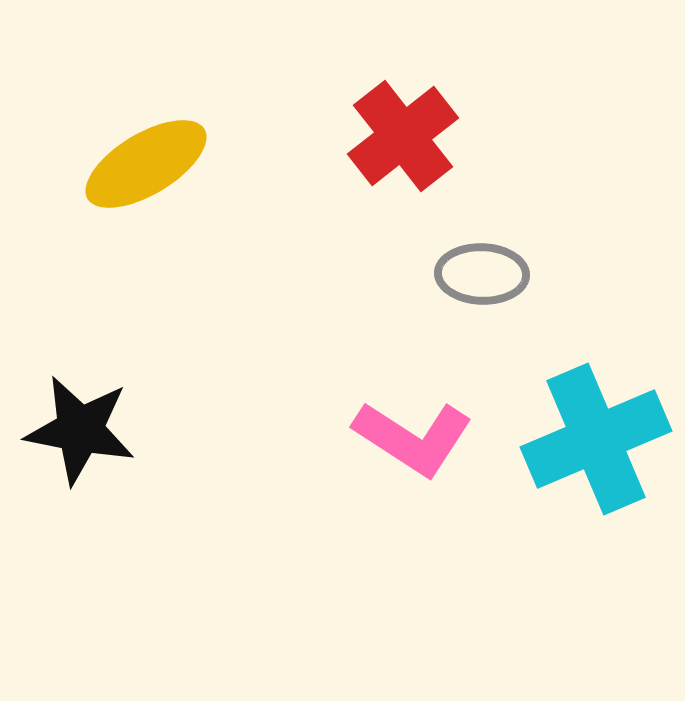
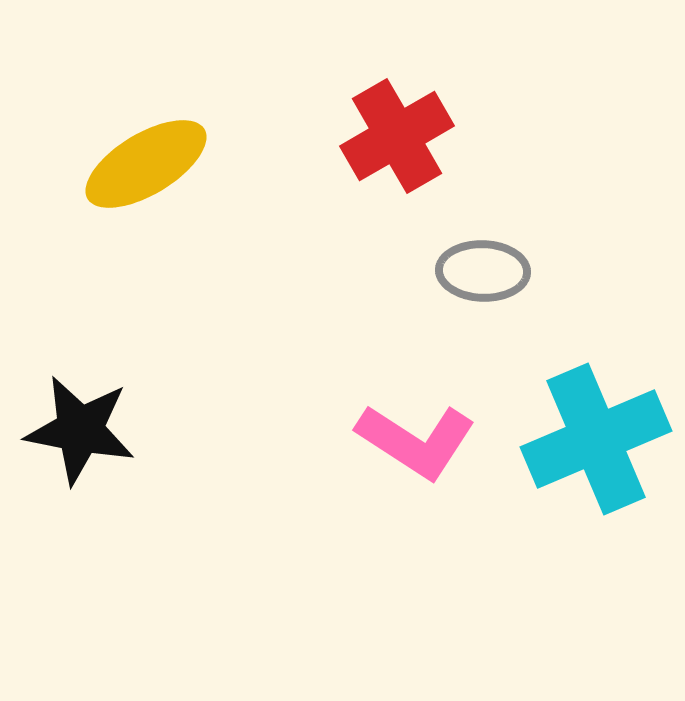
red cross: moved 6 px left; rotated 8 degrees clockwise
gray ellipse: moved 1 px right, 3 px up
pink L-shape: moved 3 px right, 3 px down
